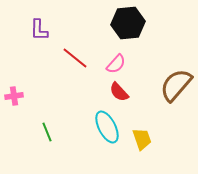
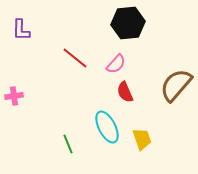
purple L-shape: moved 18 px left
red semicircle: moved 6 px right; rotated 20 degrees clockwise
green line: moved 21 px right, 12 px down
